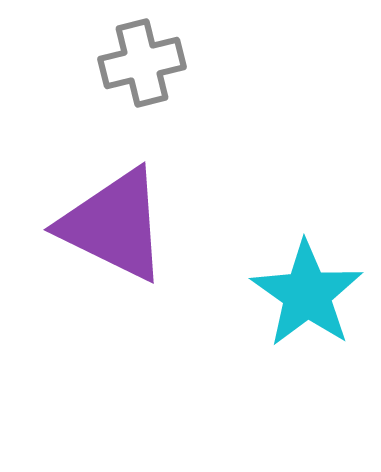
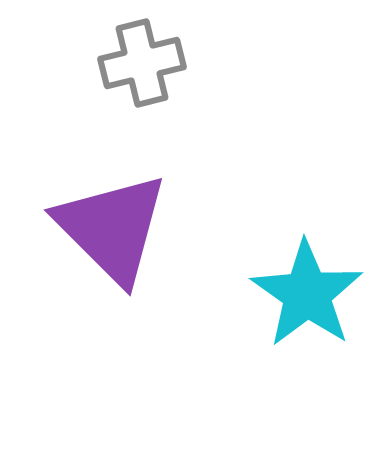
purple triangle: moved 2 px left, 3 px down; rotated 19 degrees clockwise
